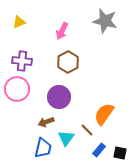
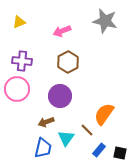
pink arrow: rotated 42 degrees clockwise
purple circle: moved 1 px right, 1 px up
